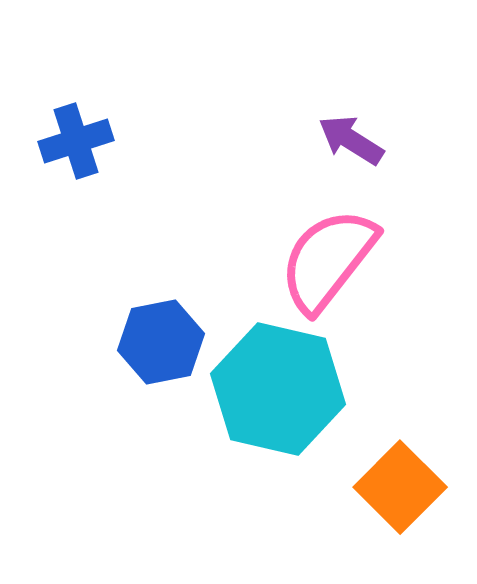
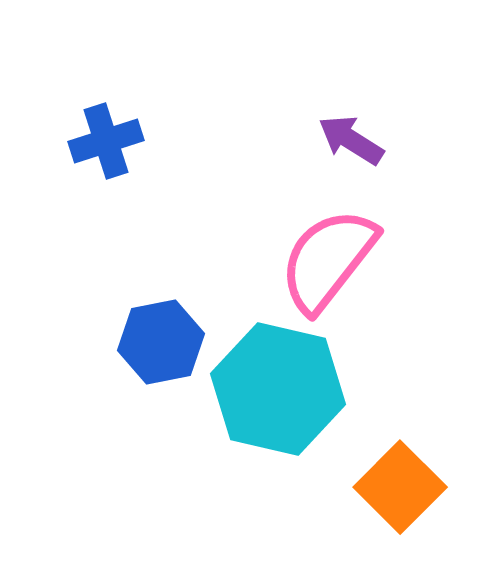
blue cross: moved 30 px right
